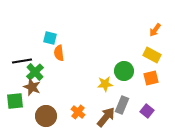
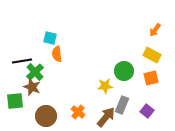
orange semicircle: moved 2 px left, 1 px down
yellow star: moved 2 px down
